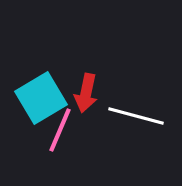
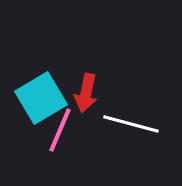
white line: moved 5 px left, 8 px down
